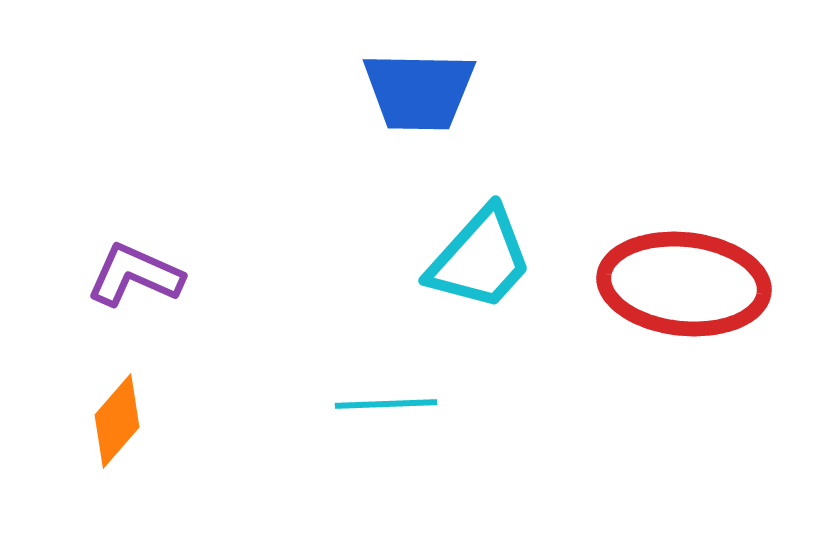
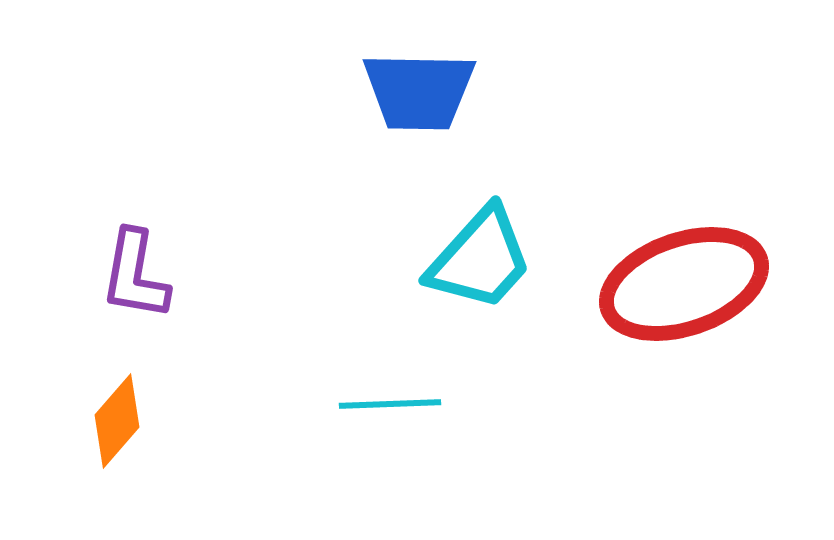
purple L-shape: rotated 104 degrees counterclockwise
red ellipse: rotated 25 degrees counterclockwise
cyan line: moved 4 px right
